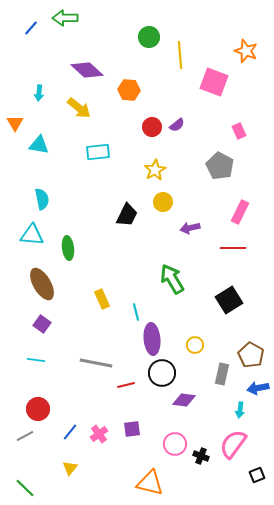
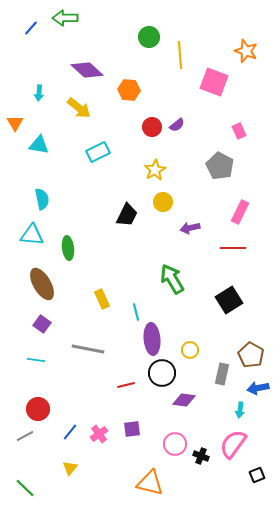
cyan rectangle at (98, 152): rotated 20 degrees counterclockwise
yellow circle at (195, 345): moved 5 px left, 5 px down
gray line at (96, 363): moved 8 px left, 14 px up
